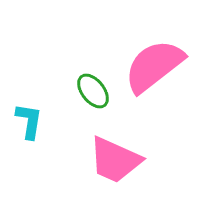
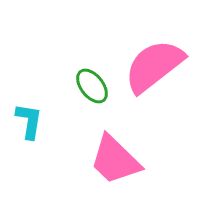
green ellipse: moved 1 px left, 5 px up
pink trapezoid: rotated 20 degrees clockwise
